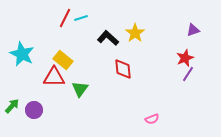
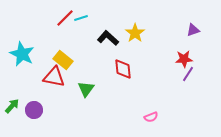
red line: rotated 18 degrees clockwise
red star: moved 1 px left, 1 px down; rotated 18 degrees clockwise
red triangle: rotated 10 degrees clockwise
green triangle: moved 6 px right
pink semicircle: moved 1 px left, 2 px up
